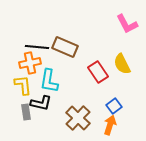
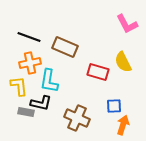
black line: moved 8 px left, 10 px up; rotated 15 degrees clockwise
yellow semicircle: moved 1 px right, 2 px up
red rectangle: rotated 40 degrees counterclockwise
yellow L-shape: moved 4 px left, 1 px down
blue square: rotated 35 degrees clockwise
gray rectangle: rotated 70 degrees counterclockwise
brown cross: moved 1 px left; rotated 20 degrees counterclockwise
orange arrow: moved 13 px right
